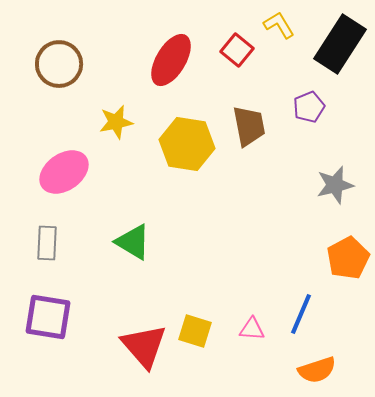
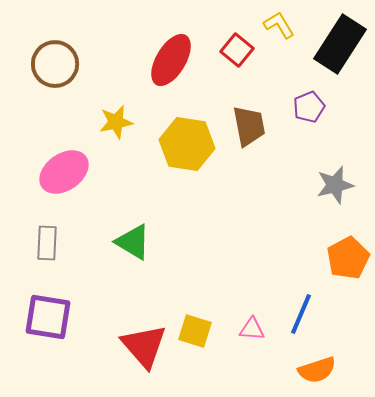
brown circle: moved 4 px left
